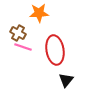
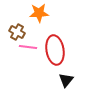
brown cross: moved 1 px left, 1 px up
pink line: moved 5 px right; rotated 12 degrees counterclockwise
